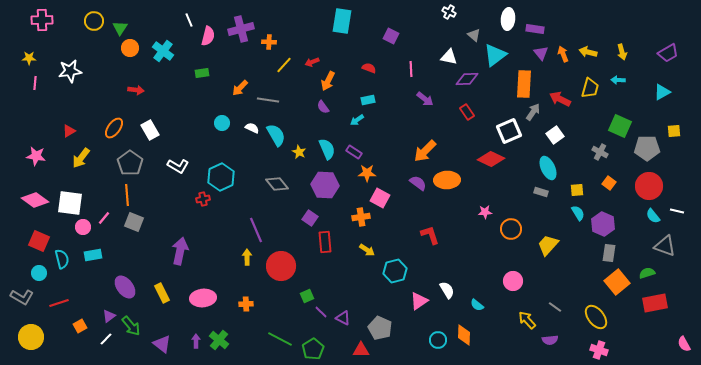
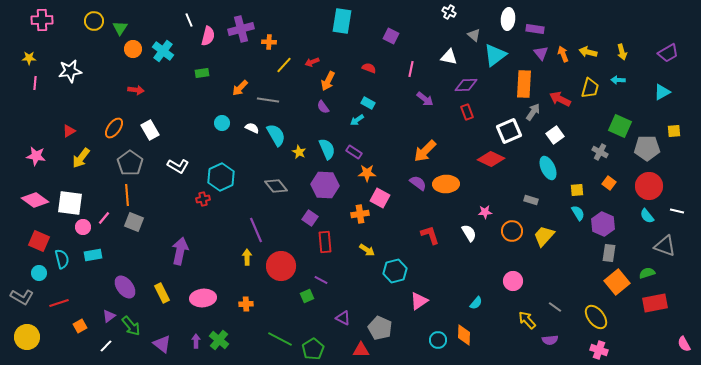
orange circle at (130, 48): moved 3 px right, 1 px down
pink line at (411, 69): rotated 14 degrees clockwise
purple diamond at (467, 79): moved 1 px left, 6 px down
cyan rectangle at (368, 100): moved 3 px down; rotated 40 degrees clockwise
red rectangle at (467, 112): rotated 14 degrees clockwise
orange ellipse at (447, 180): moved 1 px left, 4 px down
gray diamond at (277, 184): moved 1 px left, 2 px down
gray rectangle at (541, 192): moved 10 px left, 8 px down
cyan semicircle at (653, 216): moved 6 px left
orange cross at (361, 217): moved 1 px left, 3 px up
orange circle at (511, 229): moved 1 px right, 2 px down
yellow trapezoid at (548, 245): moved 4 px left, 9 px up
white semicircle at (447, 290): moved 22 px right, 57 px up
cyan semicircle at (477, 305): moved 1 px left, 2 px up; rotated 88 degrees counterclockwise
purple line at (321, 312): moved 32 px up; rotated 16 degrees counterclockwise
yellow circle at (31, 337): moved 4 px left
white line at (106, 339): moved 7 px down
